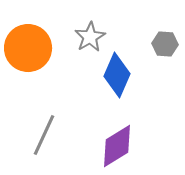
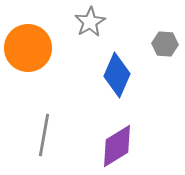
gray star: moved 15 px up
gray line: rotated 15 degrees counterclockwise
